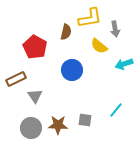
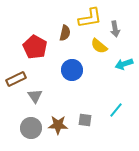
brown semicircle: moved 1 px left, 1 px down
